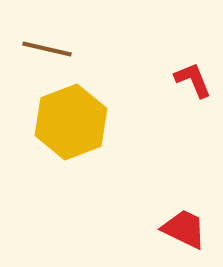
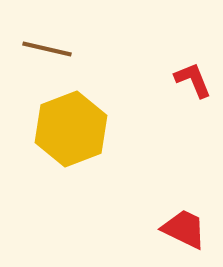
yellow hexagon: moved 7 px down
